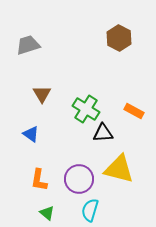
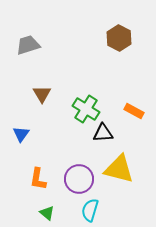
blue triangle: moved 10 px left; rotated 30 degrees clockwise
orange L-shape: moved 1 px left, 1 px up
